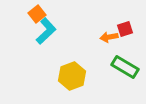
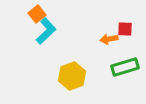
red square: rotated 21 degrees clockwise
orange arrow: moved 2 px down
green rectangle: rotated 48 degrees counterclockwise
